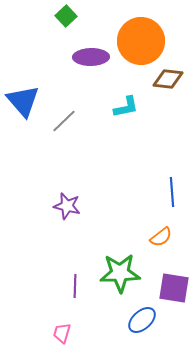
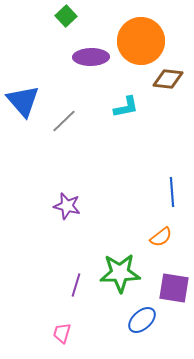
purple line: moved 1 px right, 1 px up; rotated 15 degrees clockwise
